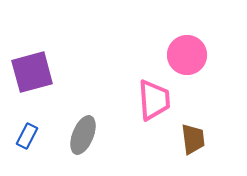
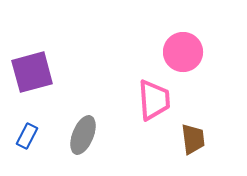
pink circle: moved 4 px left, 3 px up
